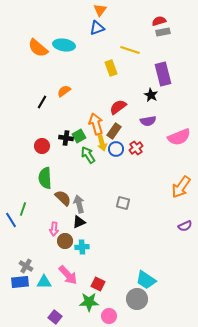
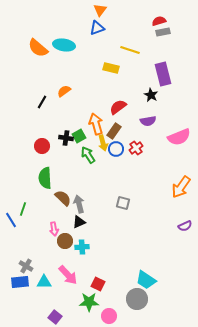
yellow rectangle at (111, 68): rotated 56 degrees counterclockwise
yellow arrow at (102, 143): moved 1 px right
pink arrow at (54, 229): rotated 16 degrees counterclockwise
